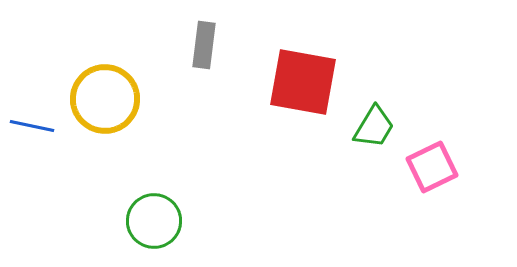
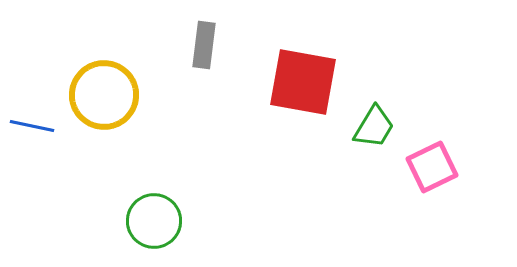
yellow circle: moved 1 px left, 4 px up
